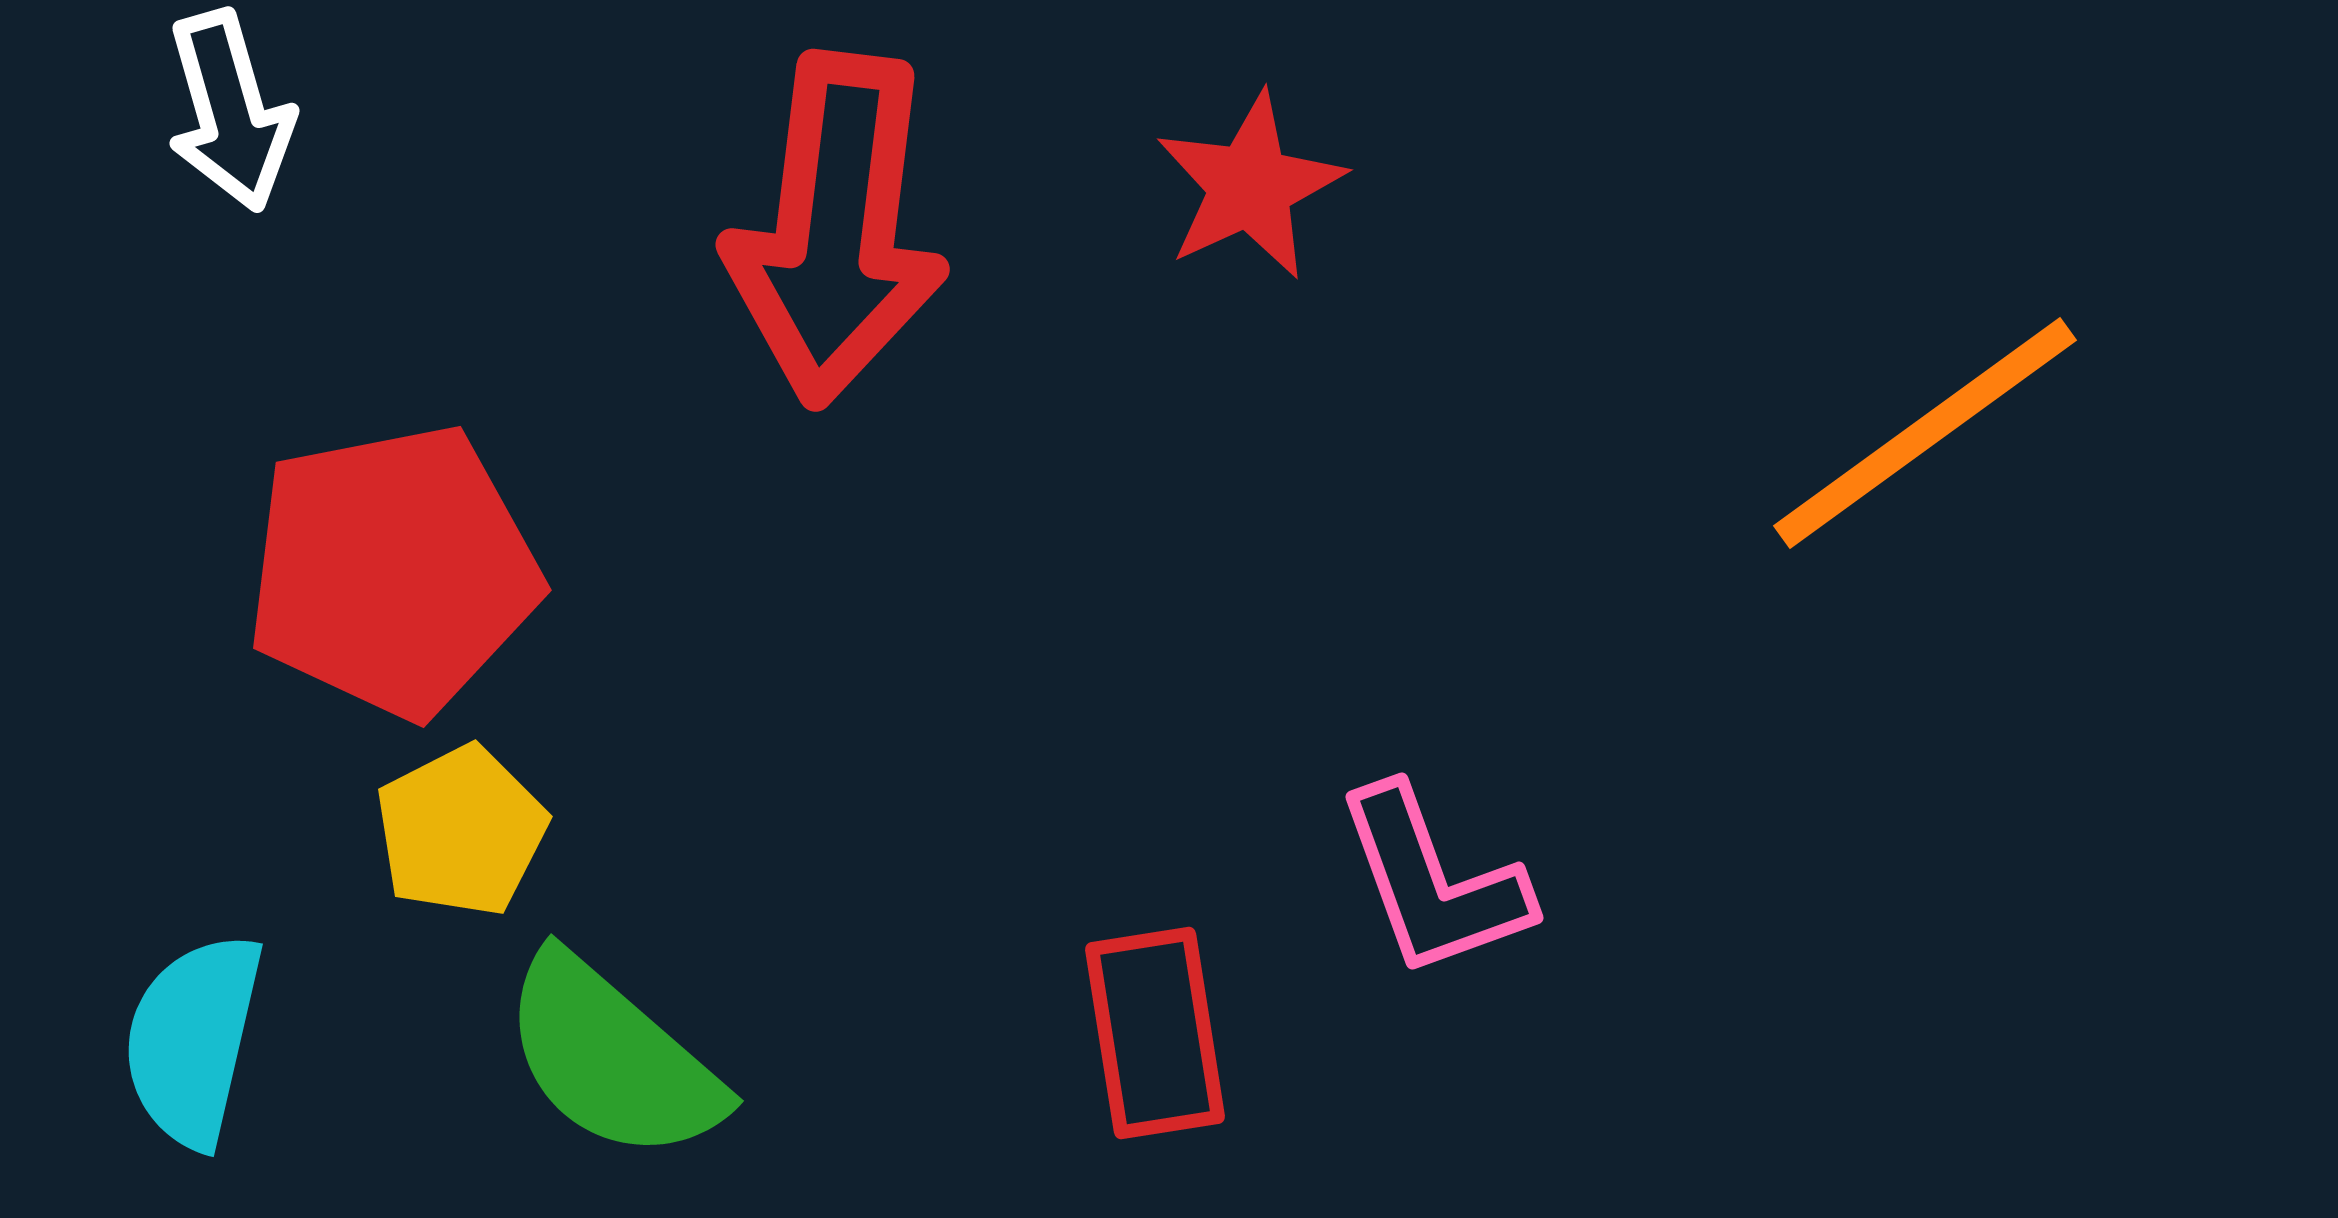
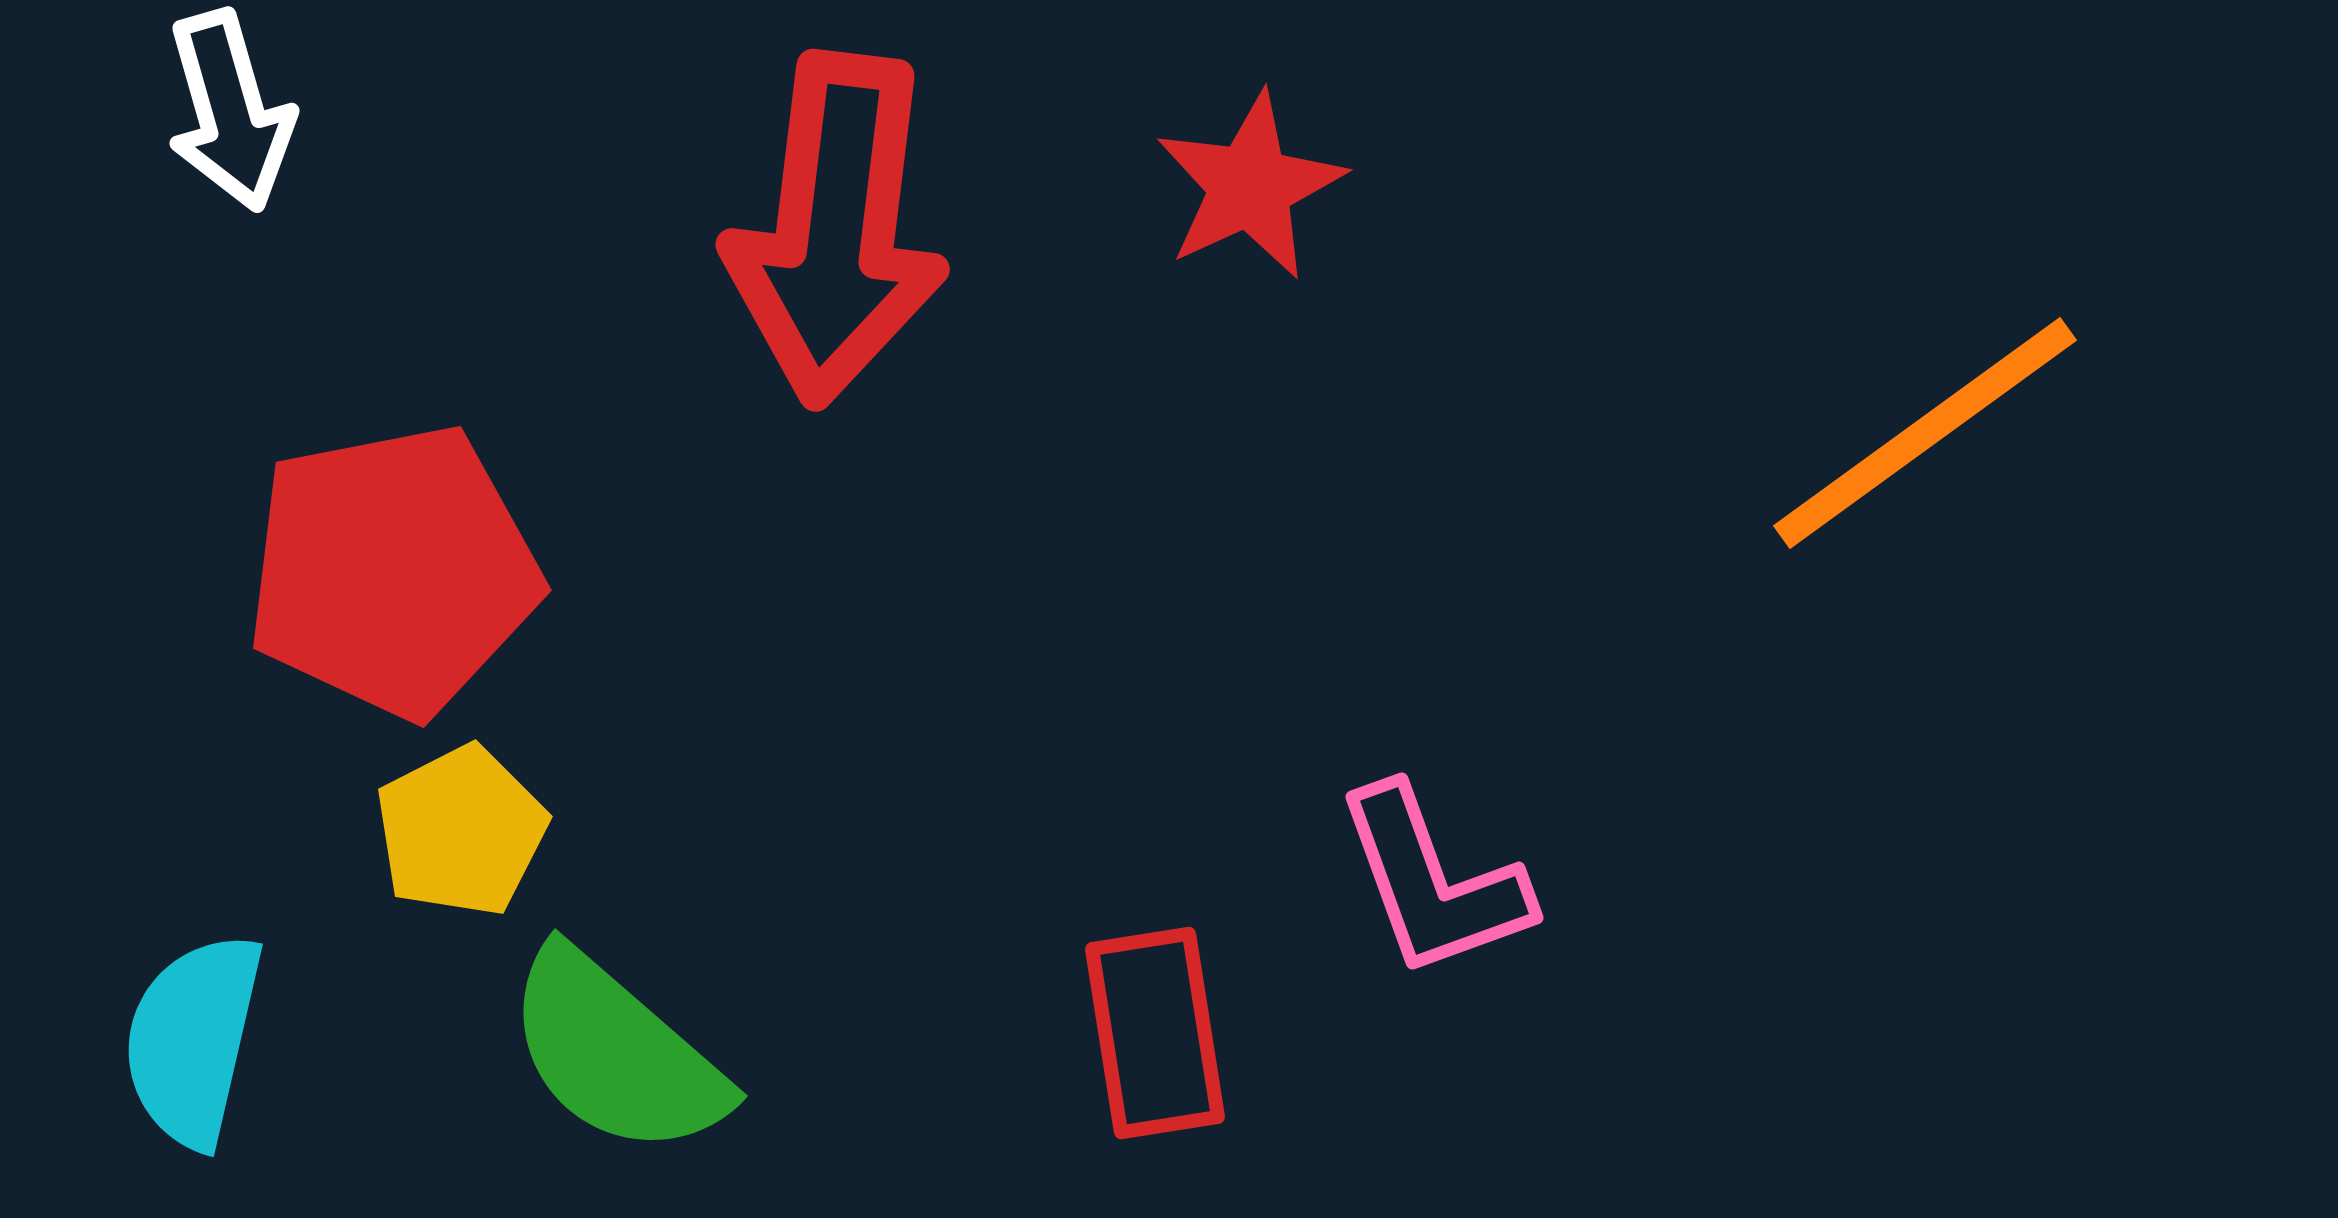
green semicircle: moved 4 px right, 5 px up
